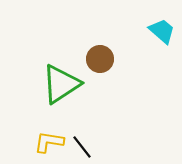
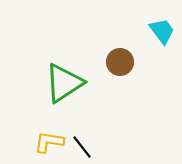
cyan trapezoid: rotated 12 degrees clockwise
brown circle: moved 20 px right, 3 px down
green triangle: moved 3 px right, 1 px up
